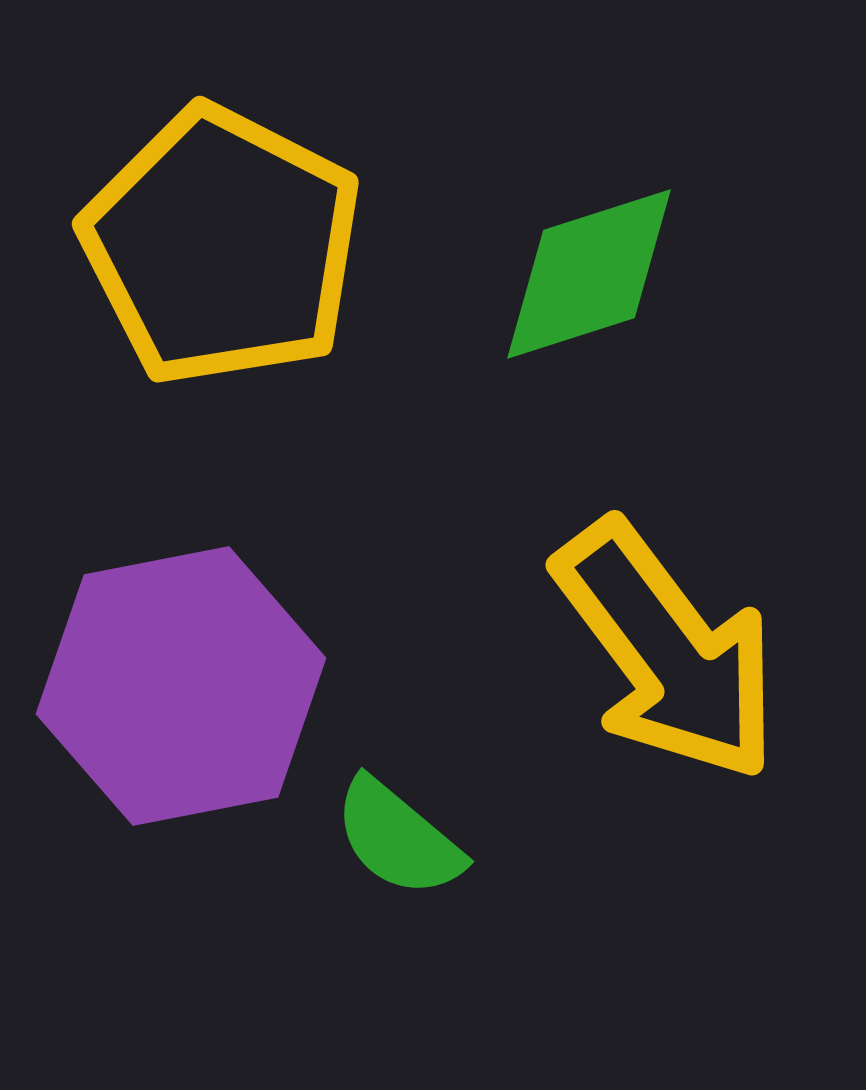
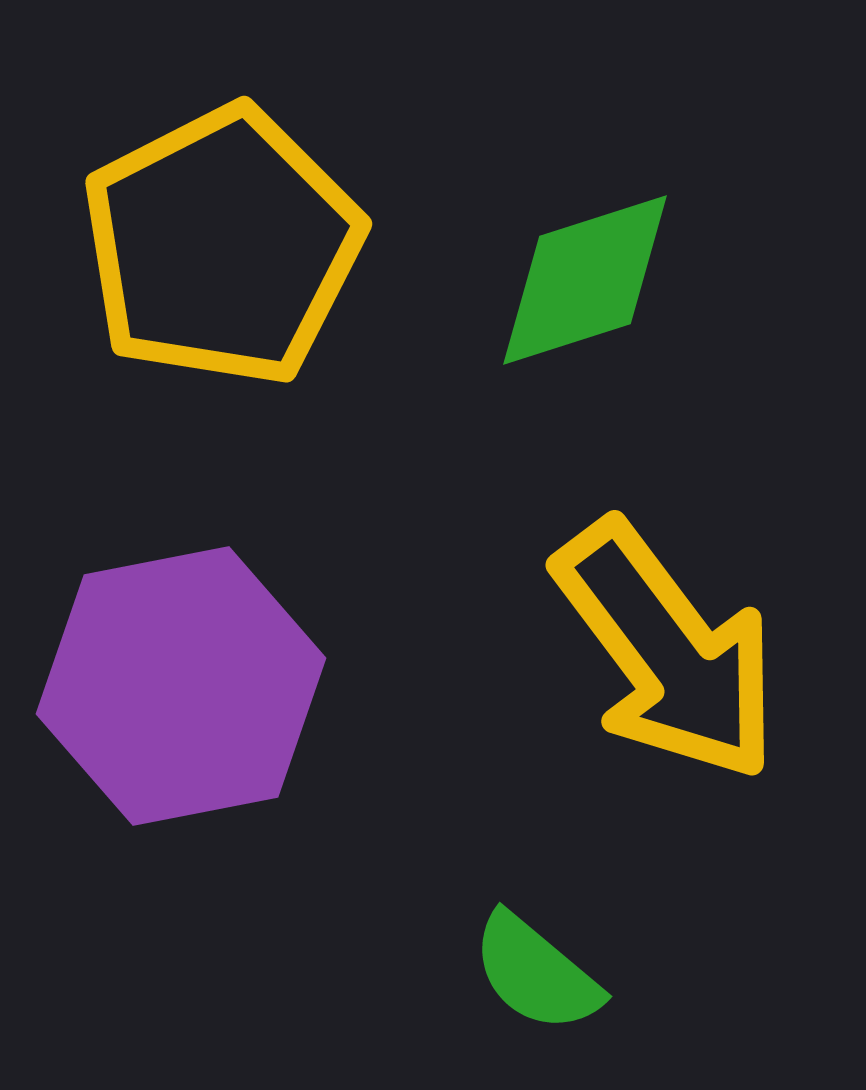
yellow pentagon: rotated 18 degrees clockwise
green diamond: moved 4 px left, 6 px down
green semicircle: moved 138 px right, 135 px down
